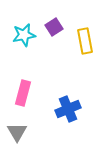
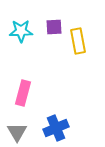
purple square: rotated 30 degrees clockwise
cyan star: moved 3 px left, 4 px up; rotated 10 degrees clockwise
yellow rectangle: moved 7 px left
blue cross: moved 12 px left, 19 px down
